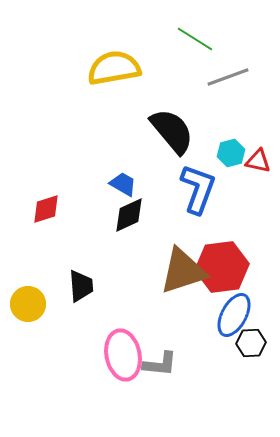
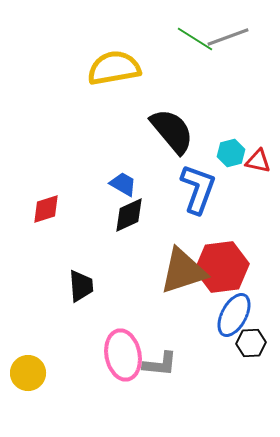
gray line: moved 40 px up
yellow circle: moved 69 px down
